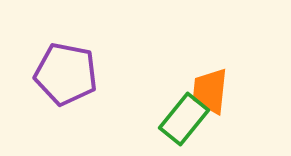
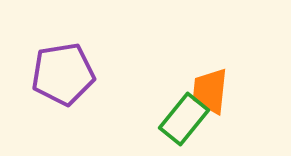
purple pentagon: moved 3 px left; rotated 20 degrees counterclockwise
